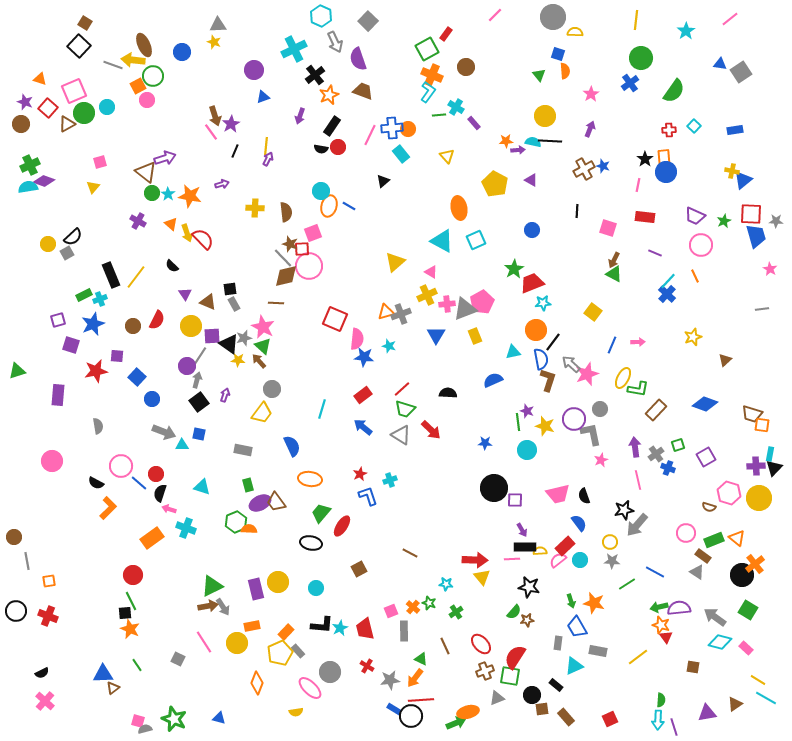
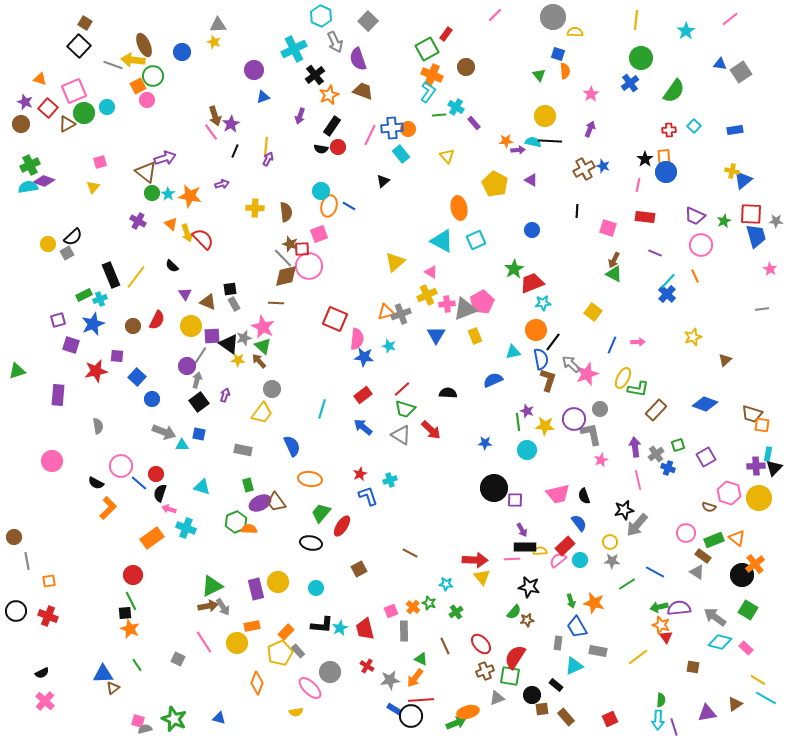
pink square at (313, 233): moved 6 px right, 1 px down
yellow star at (545, 426): rotated 12 degrees counterclockwise
cyan rectangle at (770, 454): moved 2 px left
